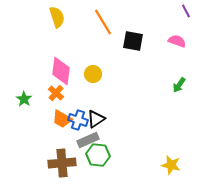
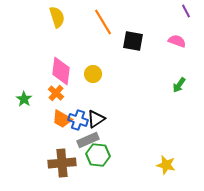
yellow star: moved 5 px left
